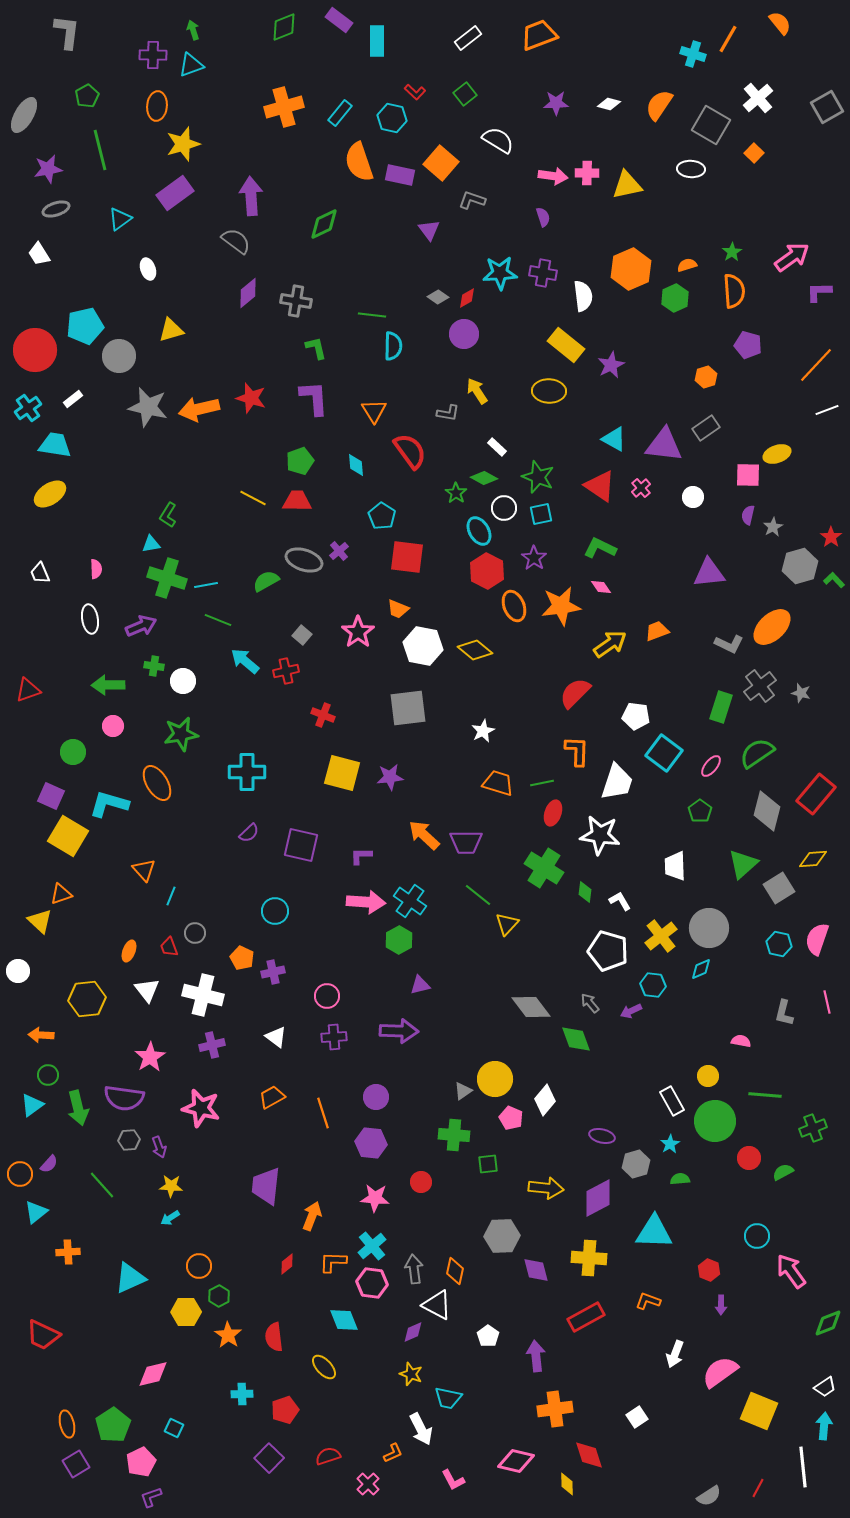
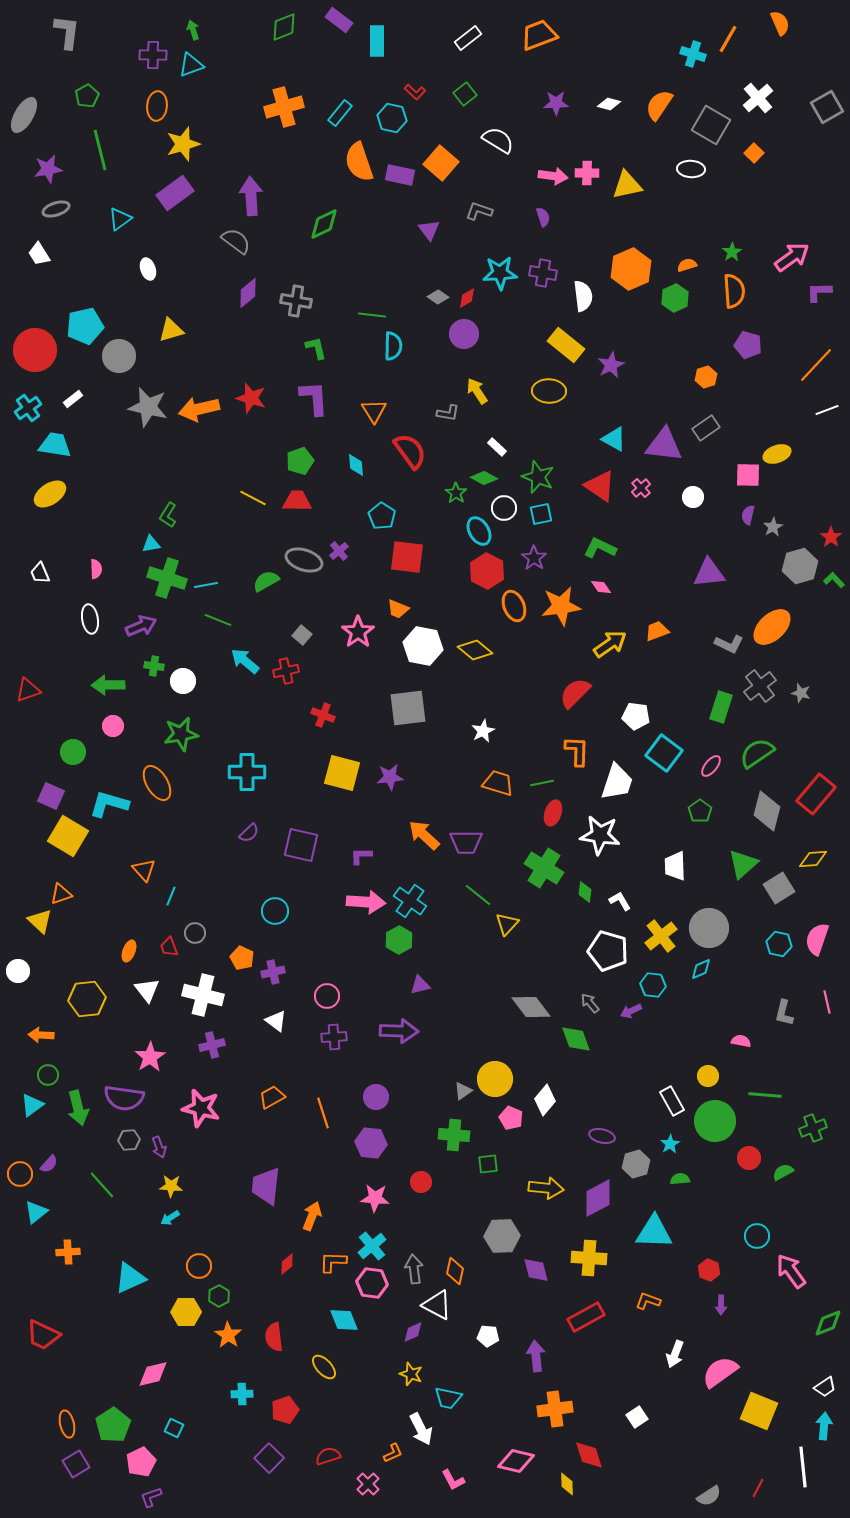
orange semicircle at (780, 23): rotated 15 degrees clockwise
gray L-shape at (472, 200): moved 7 px right, 11 px down
white triangle at (276, 1037): moved 16 px up
white pentagon at (488, 1336): rotated 30 degrees counterclockwise
